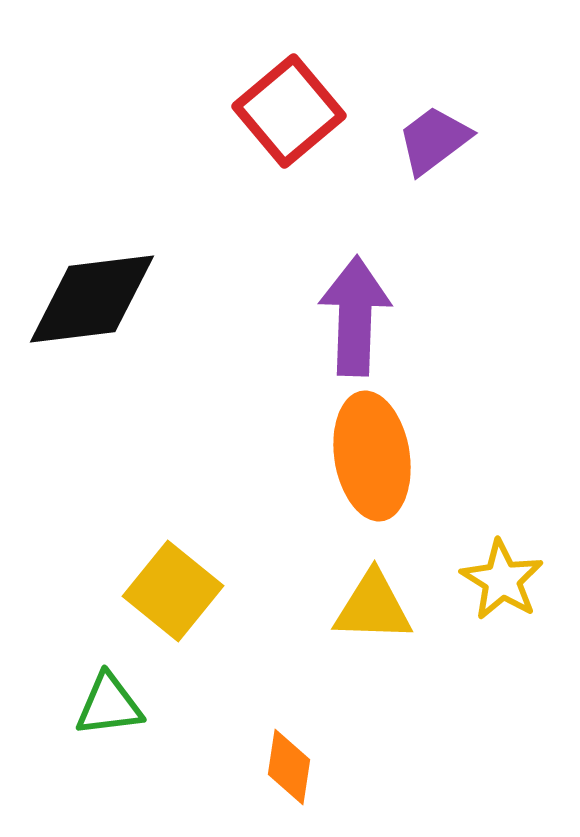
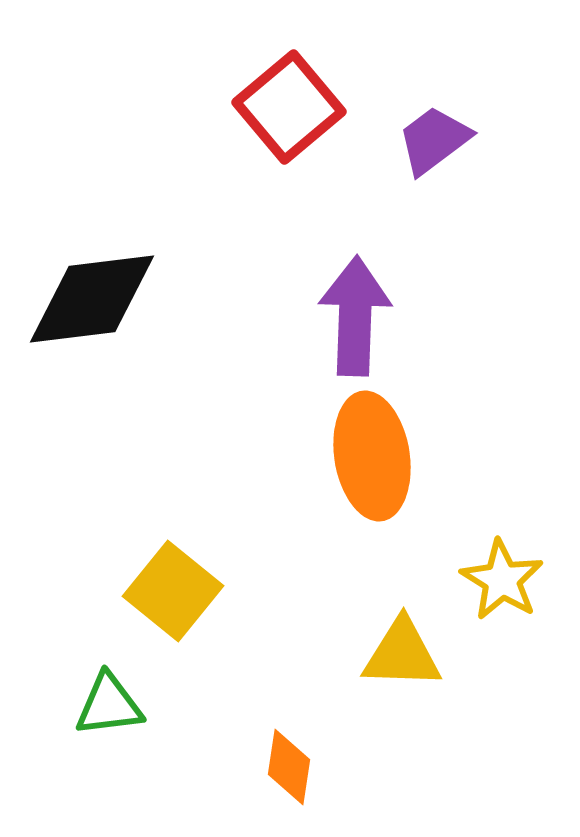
red square: moved 4 px up
yellow triangle: moved 29 px right, 47 px down
